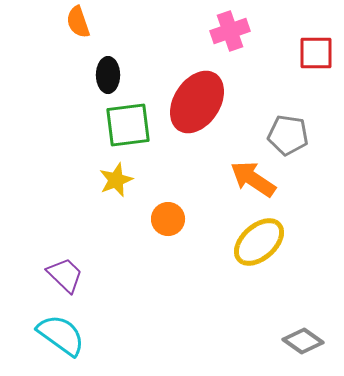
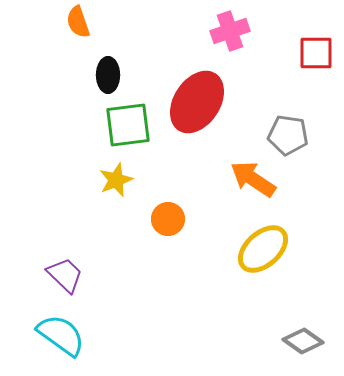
yellow ellipse: moved 4 px right, 7 px down
